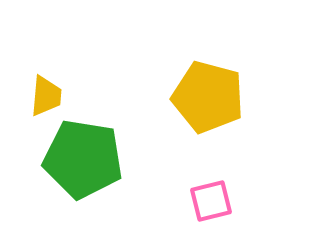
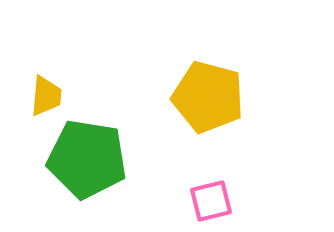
green pentagon: moved 4 px right
